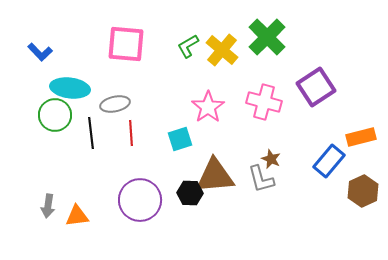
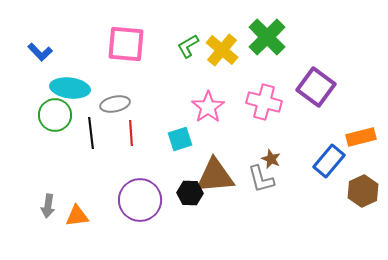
purple square: rotated 21 degrees counterclockwise
